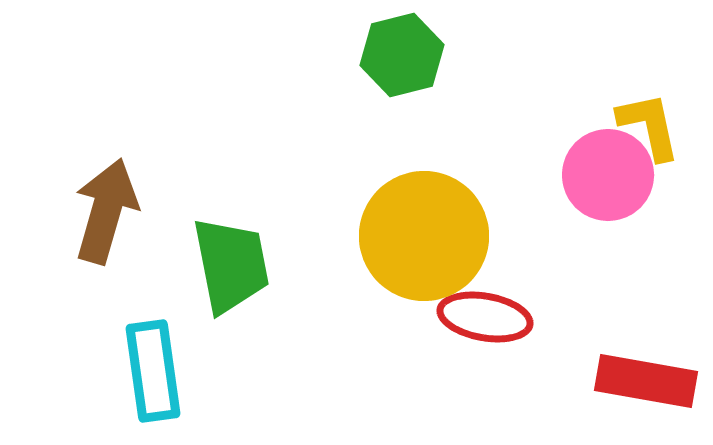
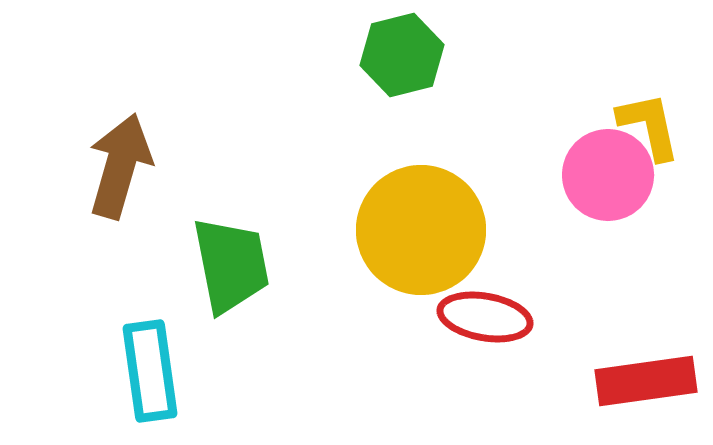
brown arrow: moved 14 px right, 45 px up
yellow circle: moved 3 px left, 6 px up
cyan rectangle: moved 3 px left
red rectangle: rotated 18 degrees counterclockwise
